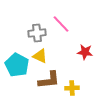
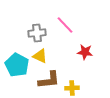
pink line: moved 4 px right, 1 px down
